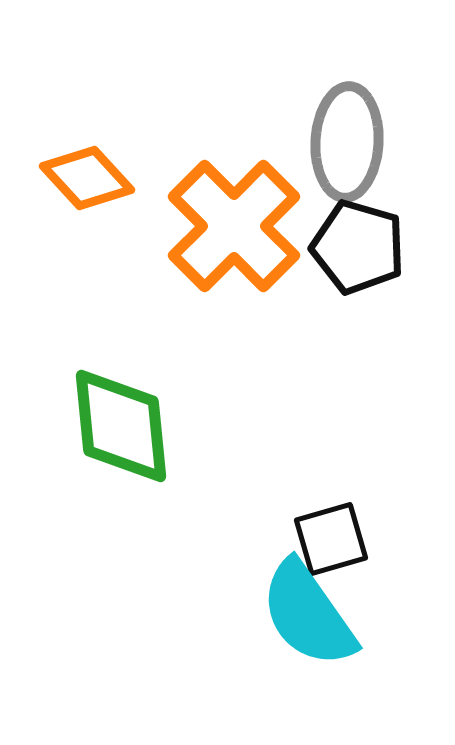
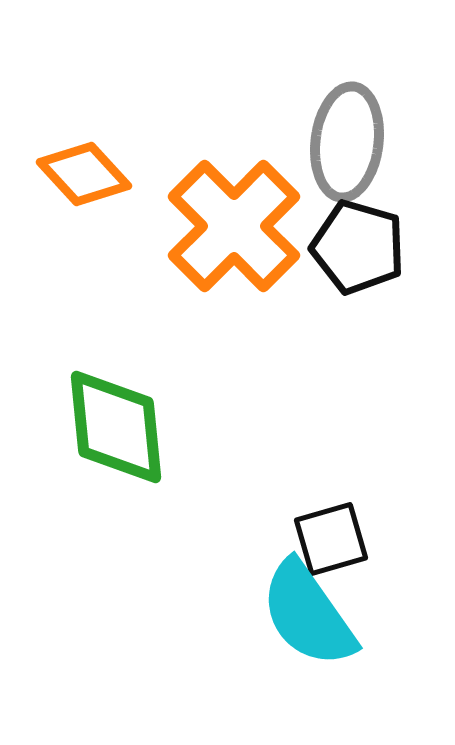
gray ellipse: rotated 4 degrees clockwise
orange diamond: moved 3 px left, 4 px up
green diamond: moved 5 px left, 1 px down
